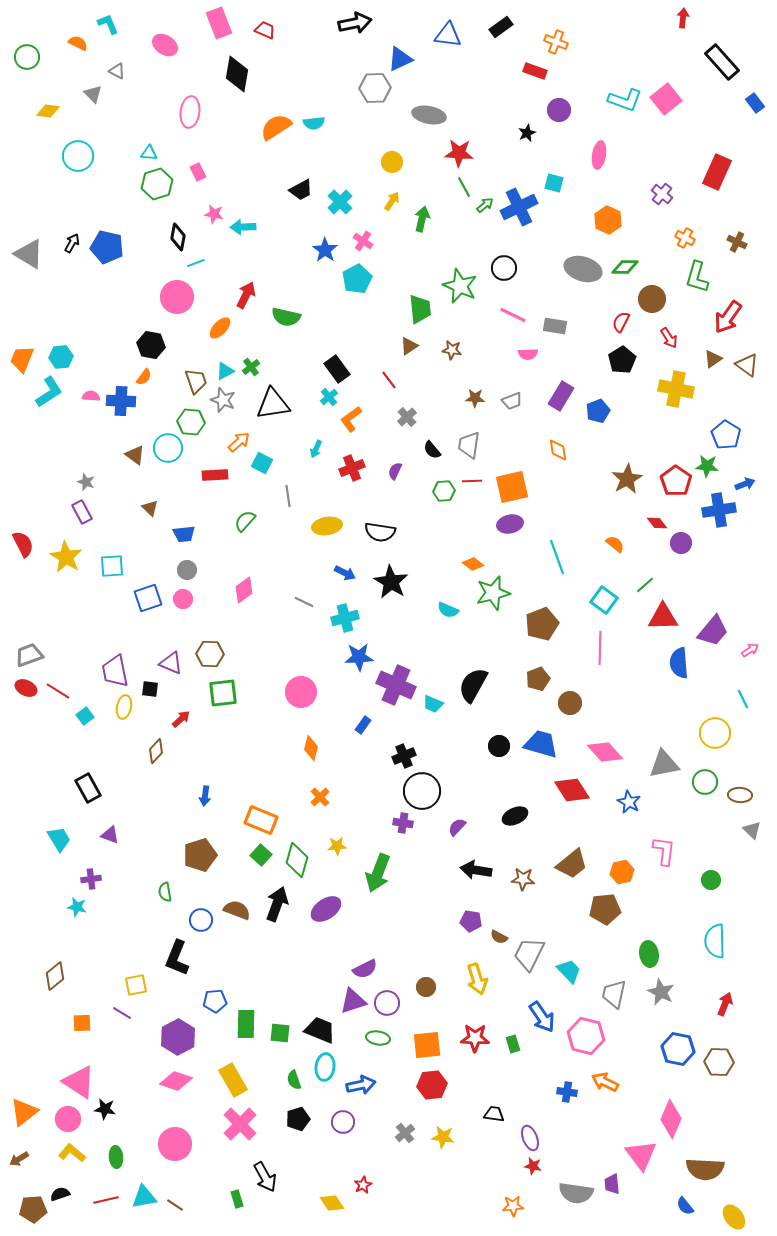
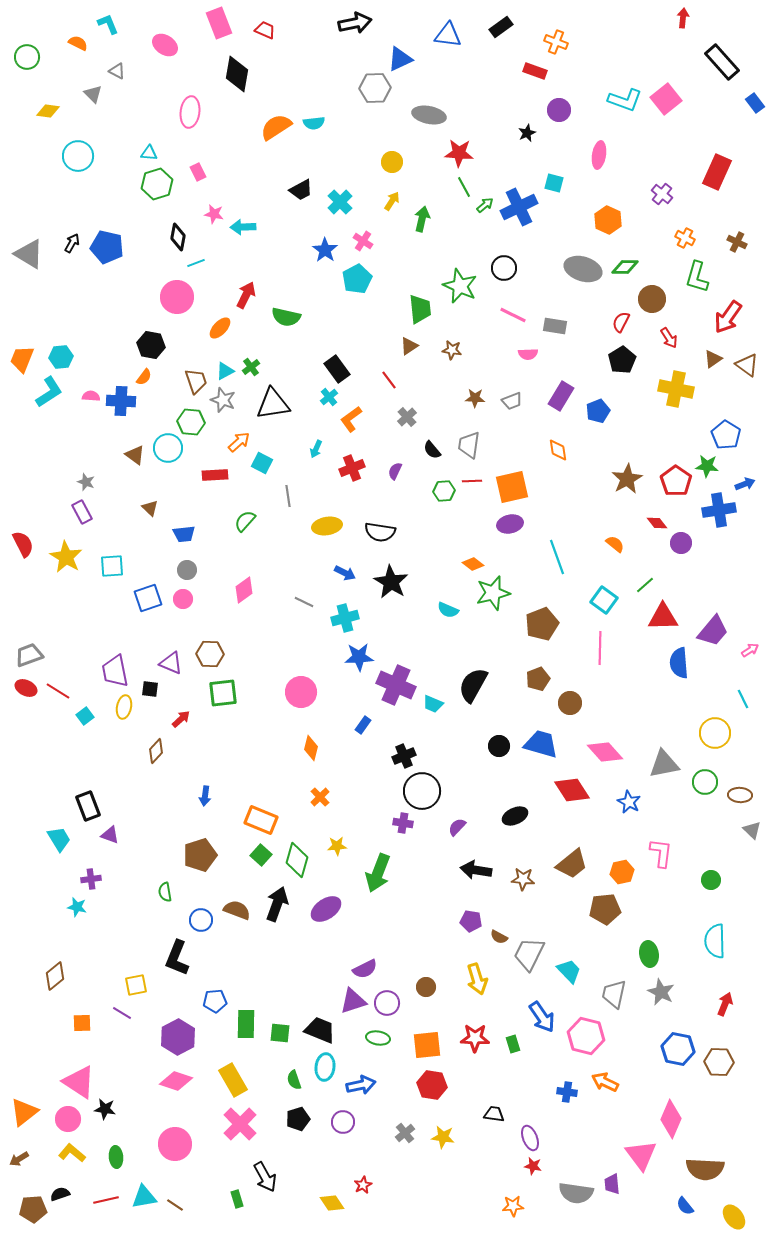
black rectangle at (88, 788): moved 18 px down; rotated 8 degrees clockwise
pink L-shape at (664, 851): moved 3 px left, 2 px down
red hexagon at (432, 1085): rotated 16 degrees clockwise
